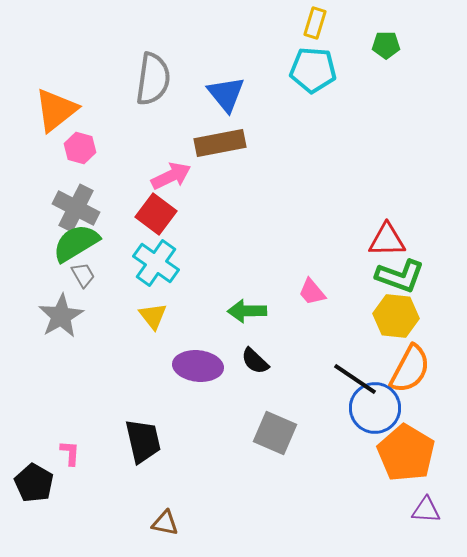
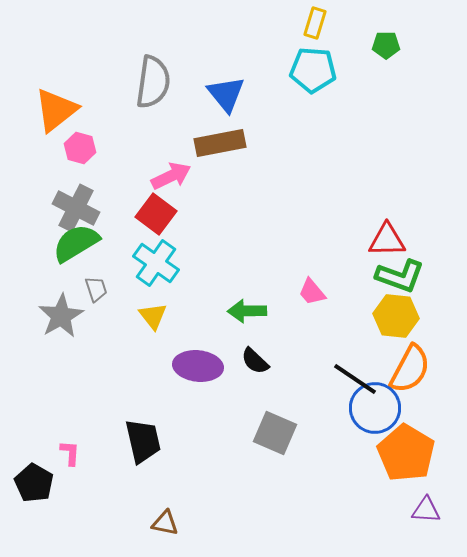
gray semicircle: moved 3 px down
gray trapezoid: moved 13 px right, 14 px down; rotated 12 degrees clockwise
